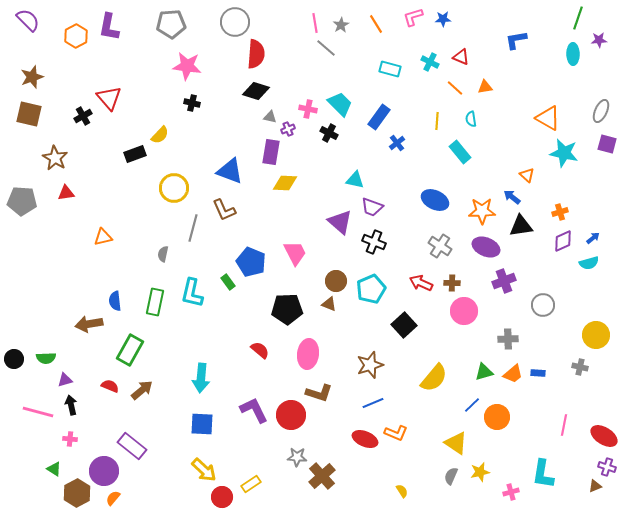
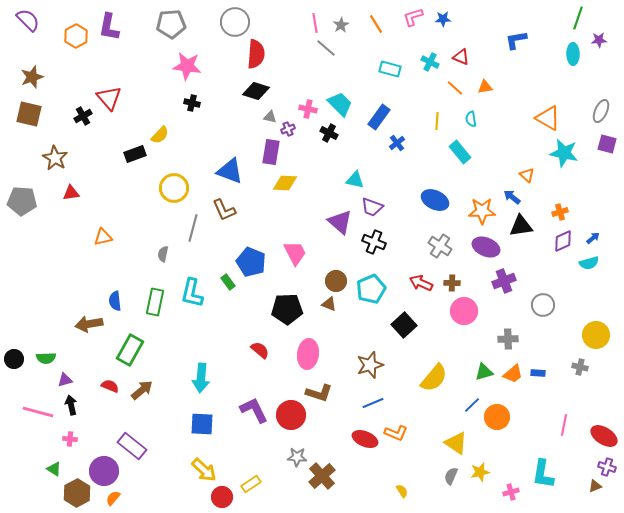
red triangle at (66, 193): moved 5 px right
